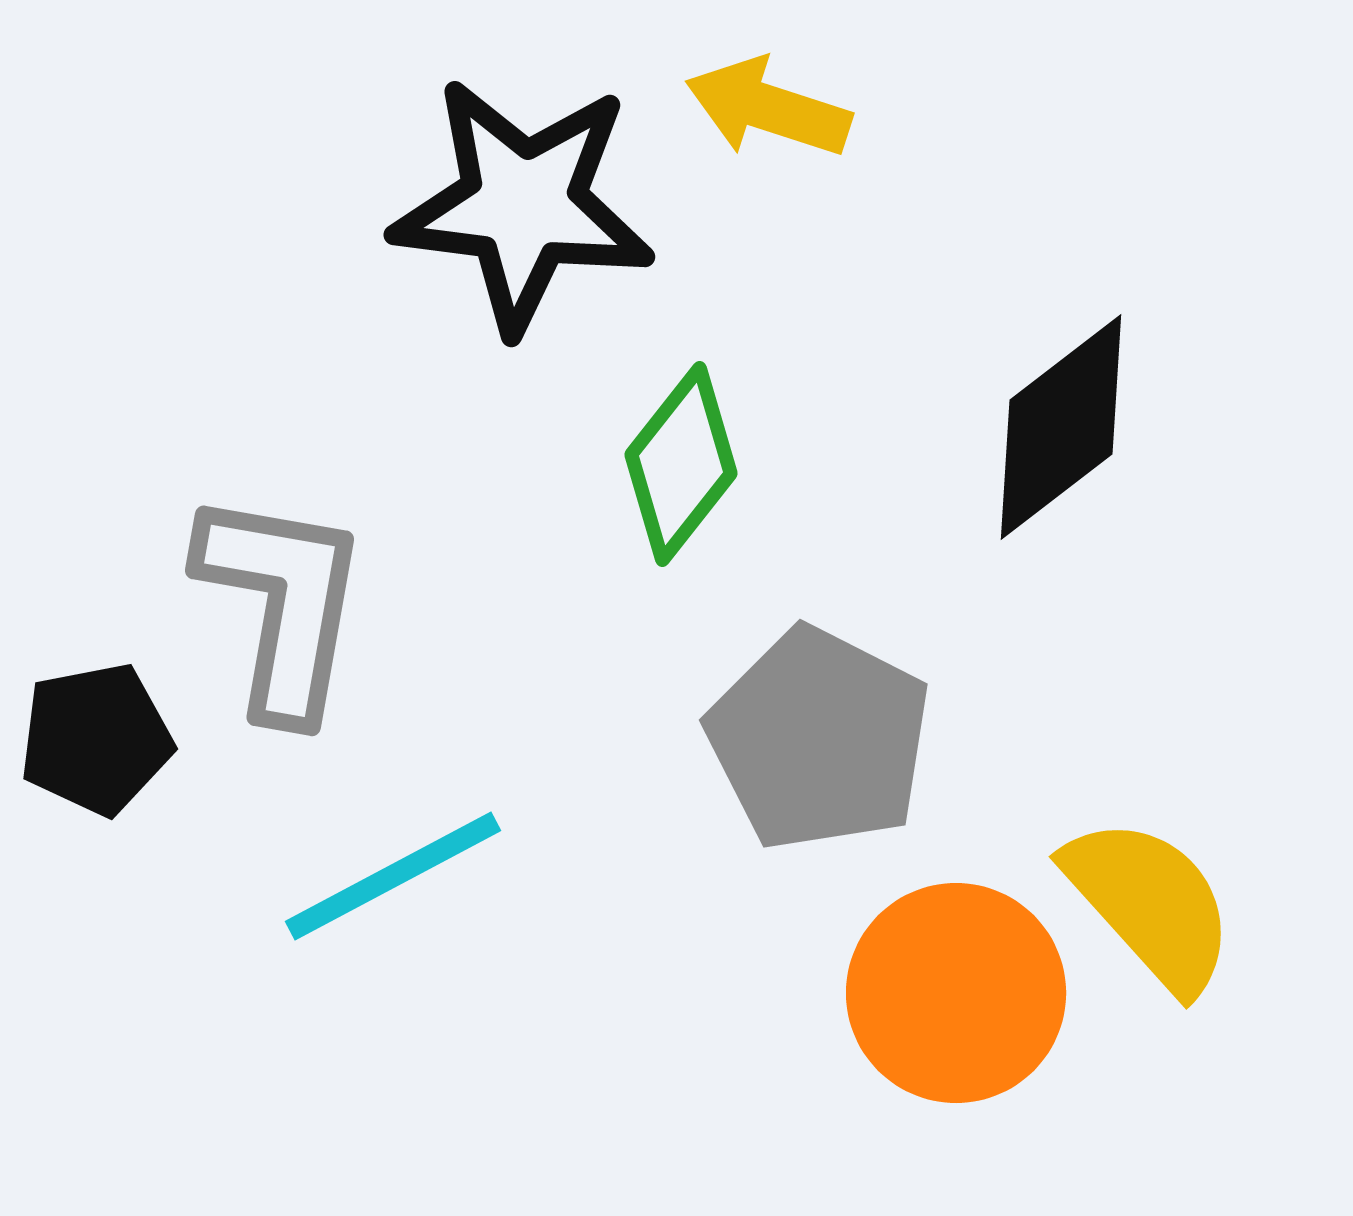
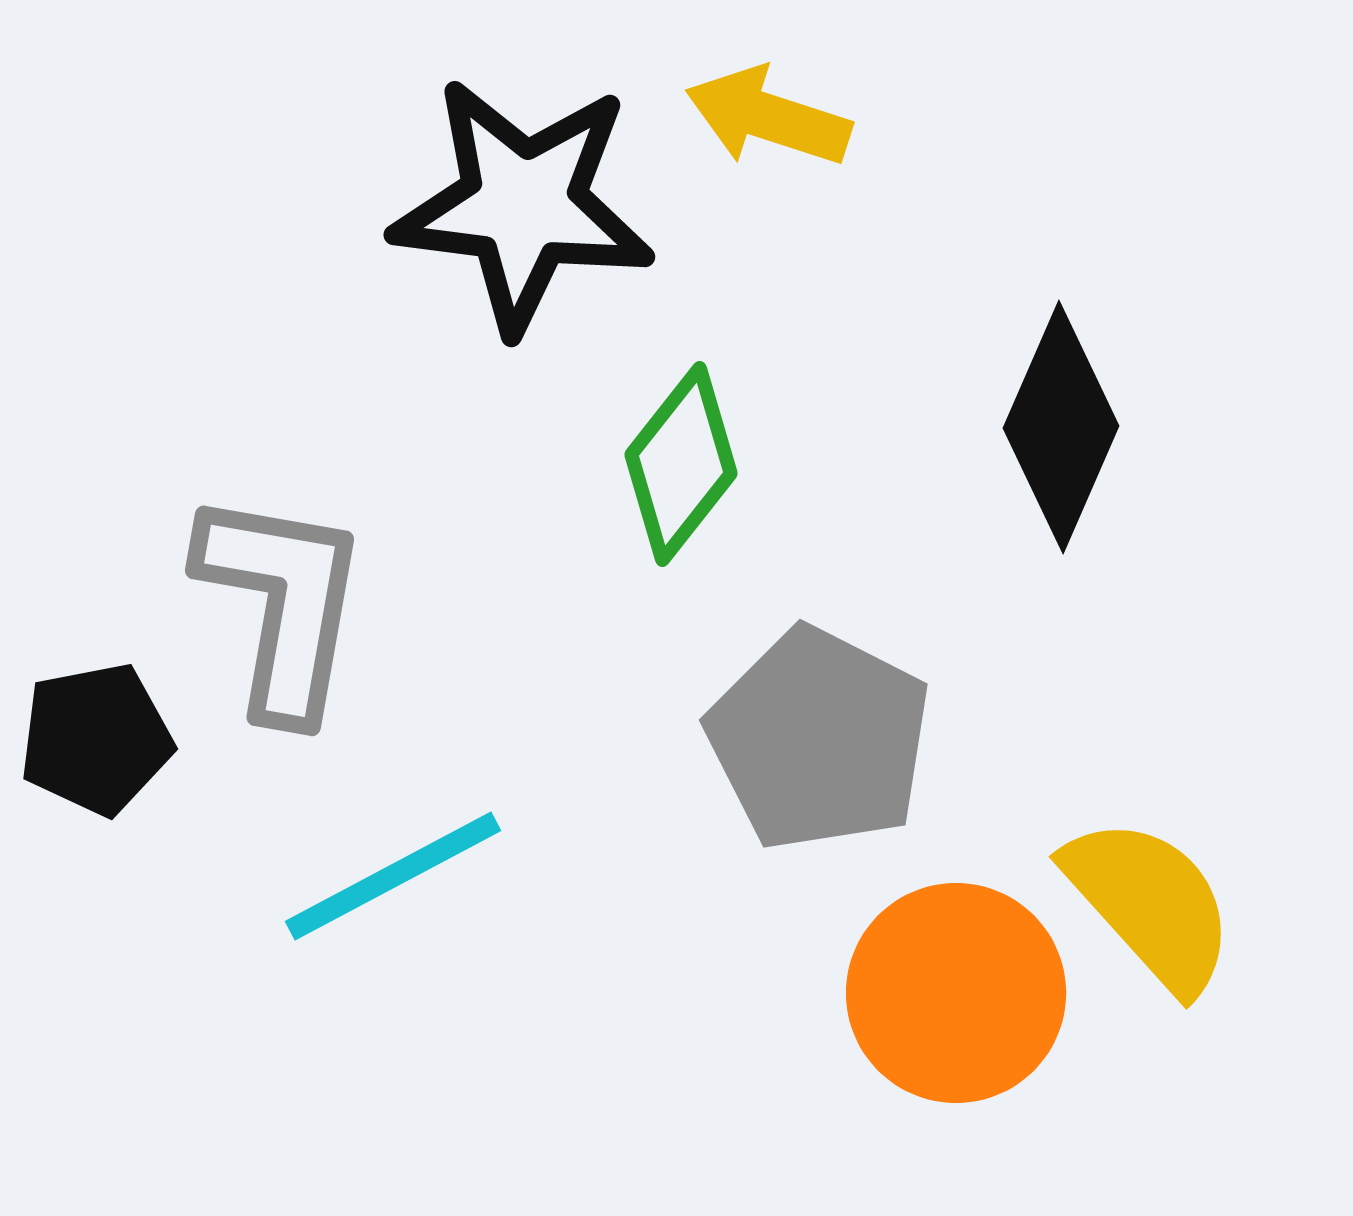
yellow arrow: moved 9 px down
black diamond: rotated 29 degrees counterclockwise
